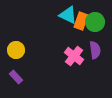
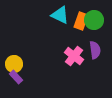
cyan triangle: moved 8 px left
green circle: moved 1 px left, 2 px up
yellow circle: moved 2 px left, 14 px down
